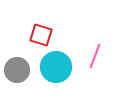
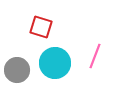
red square: moved 8 px up
cyan circle: moved 1 px left, 4 px up
